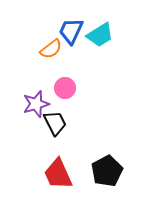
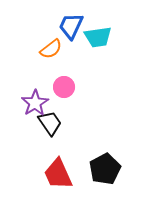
blue trapezoid: moved 5 px up
cyan trapezoid: moved 2 px left, 2 px down; rotated 24 degrees clockwise
pink circle: moved 1 px left, 1 px up
purple star: moved 1 px left, 1 px up; rotated 16 degrees counterclockwise
black trapezoid: moved 5 px left; rotated 8 degrees counterclockwise
black pentagon: moved 2 px left, 2 px up
